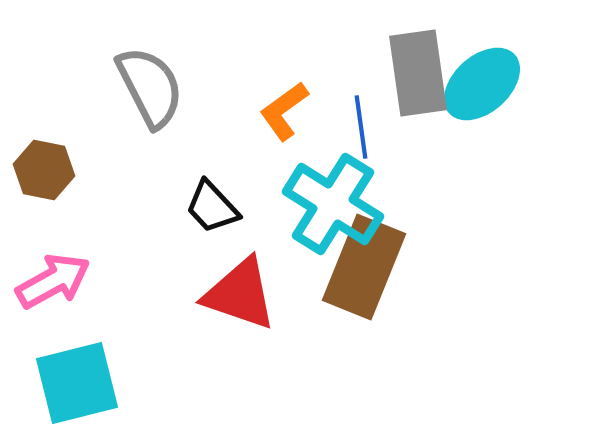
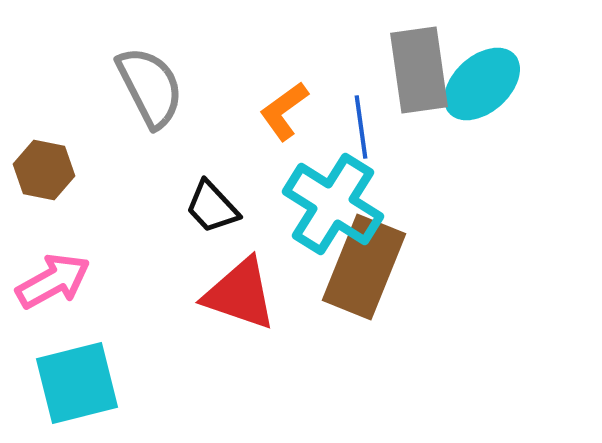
gray rectangle: moved 1 px right, 3 px up
